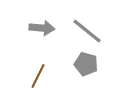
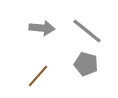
brown line: rotated 15 degrees clockwise
